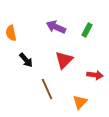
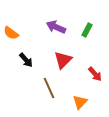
orange semicircle: rotated 42 degrees counterclockwise
red triangle: moved 1 px left
red arrow: moved 1 px up; rotated 42 degrees clockwise
brown line: moved 2 px right, 1 px up
